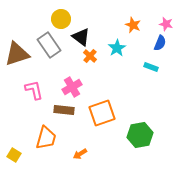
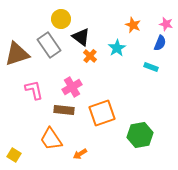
orange trapezoid: moved 5 px right, 1 px down; rotated 130 degrees clockwise
